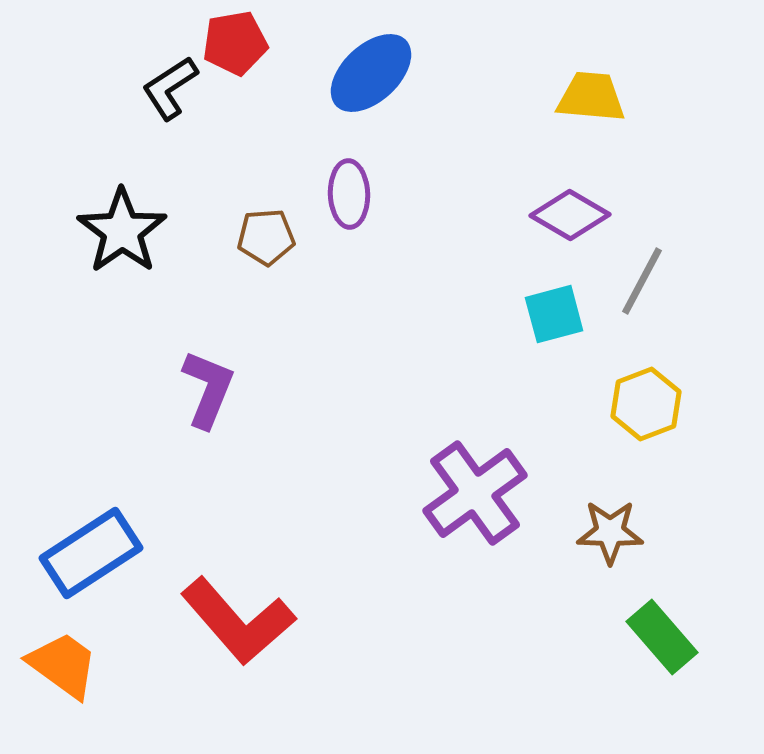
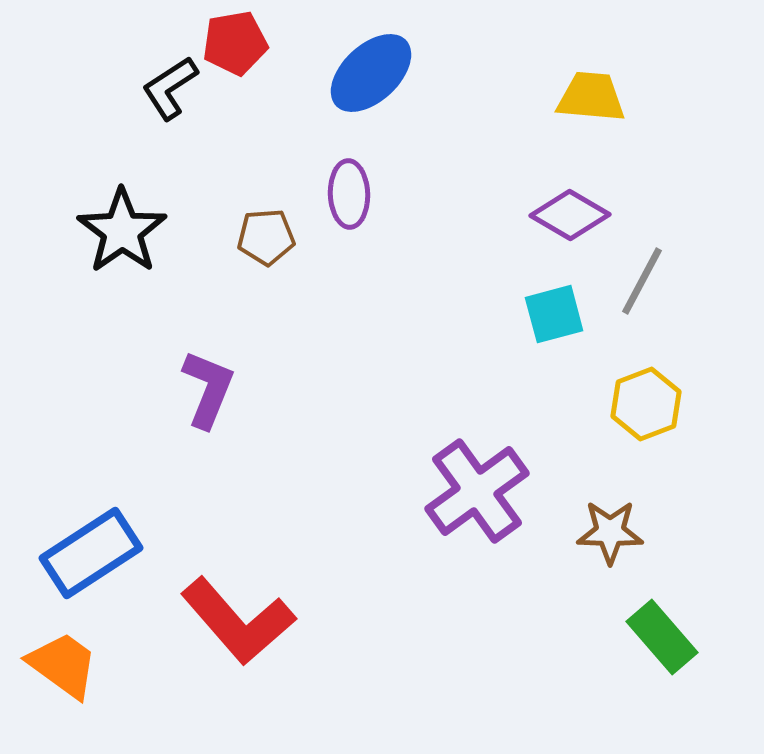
purple cross: moved 2 px right, 2 px up
